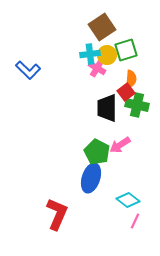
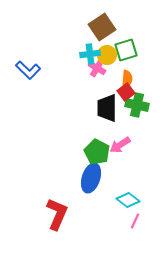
orange semicircle: moved 4 px left
